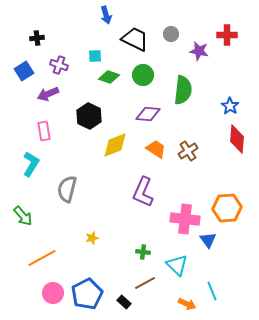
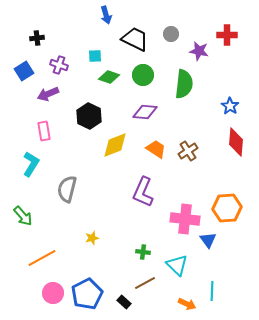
green semicircle: moved 1 px right, 6 px up
purple diamond: moved 3 px left, 2 px up
red diamond: moved 1 px left, 3 px down
cyan line: rotated 24 degrees clockwise
